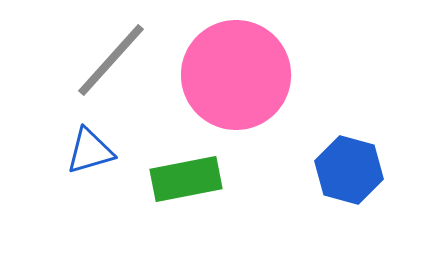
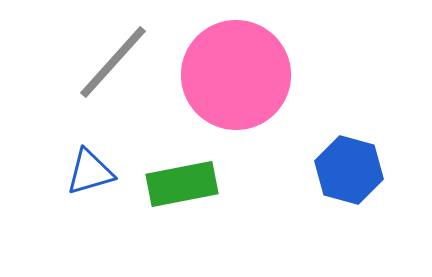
gray line: moved 2 px right, 2 px down
blue triangle: moved 21 px down
green rectangle: moved 4 px left, 5 px down
